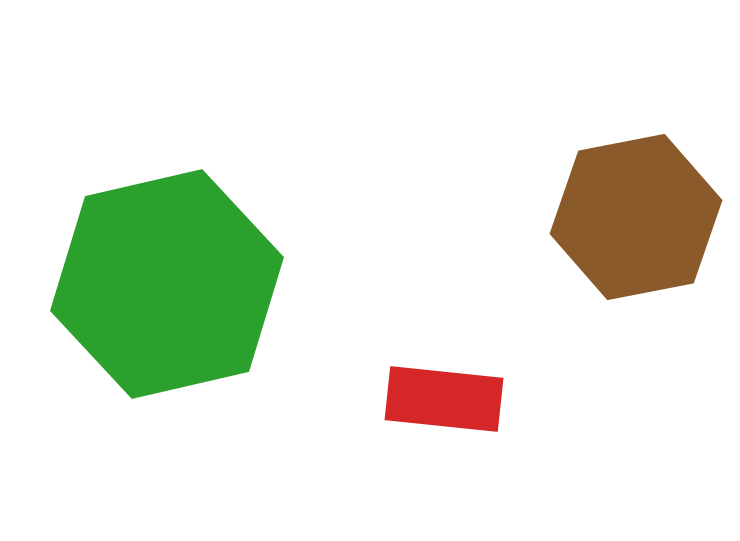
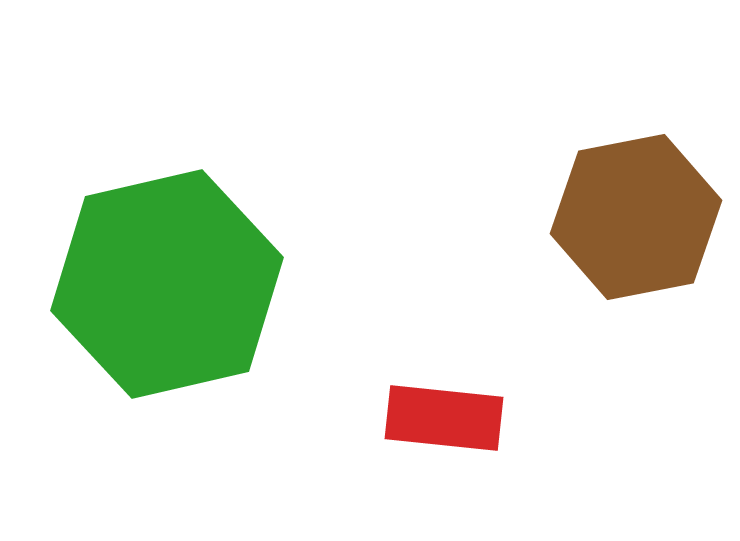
red rectangle: moved 19 px down
